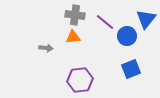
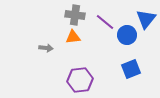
blue circle: moved 1 px up
